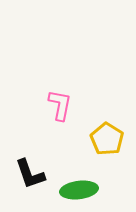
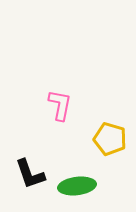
yellow pentagon: moved 3 px right; rotated 16 degrees counterclockwise
green ellipse: moved 2 px left, 4 px up
